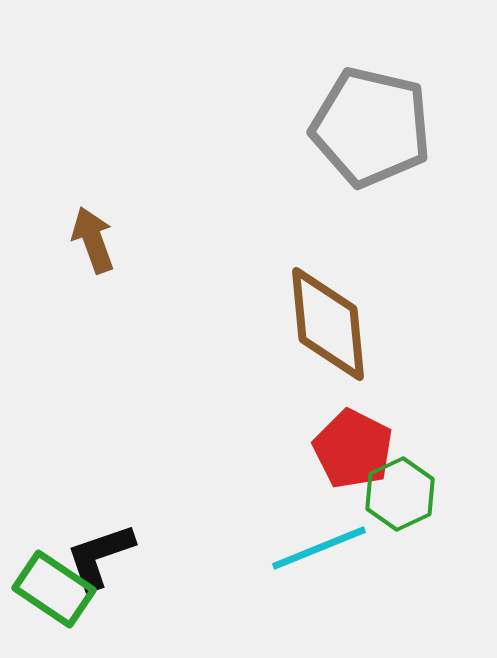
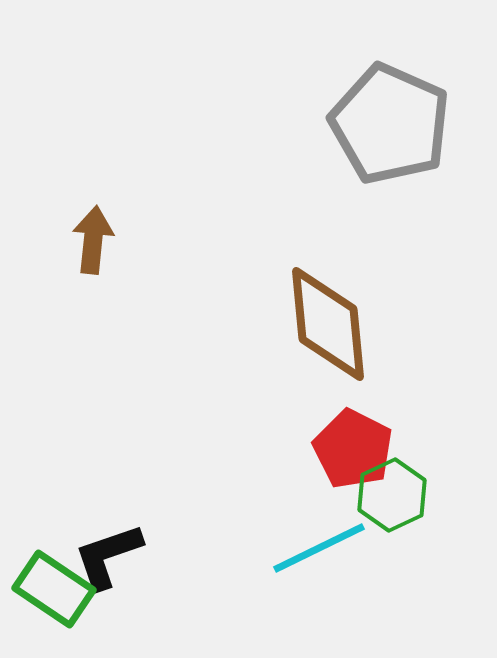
gray pentagon: moved 19 px right, 3 px up; rotated 11 degrees clockwise
brown arrow: rotated 26 degrees clockwise
green hexagon: moved 8 px left, 1 px down
cyan line: rotated 4 degrees counterclockwise
black L-shape: moved 8 px right
